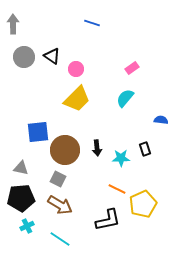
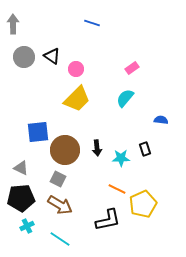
gray triangle: rotated 14 degrees clockwise
